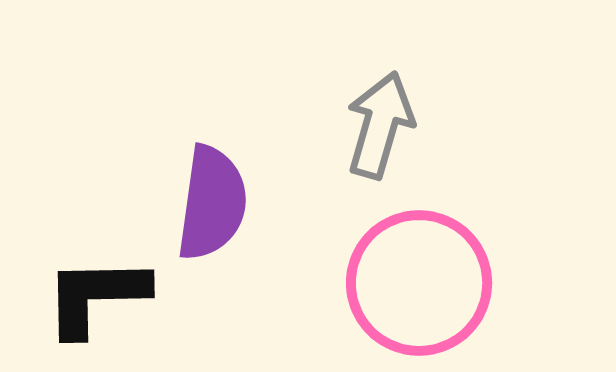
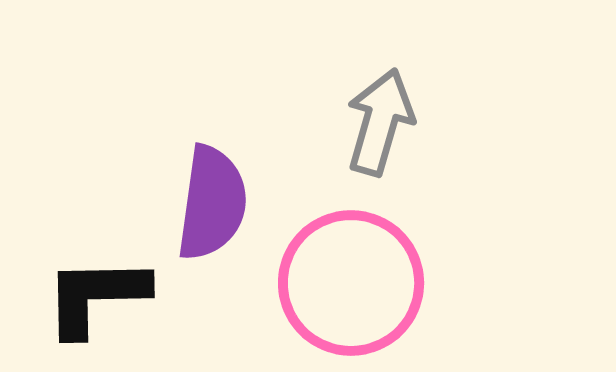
gray arrow: moved 3 px up
pink circle: moved 68 px left
